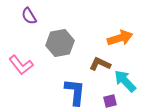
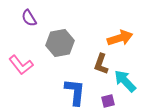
purple semicircle: moved 2 px down
brown L-shape: moved 1 px right; rotated 95 degrees counterclockwise
purple square: moved 2 px left
